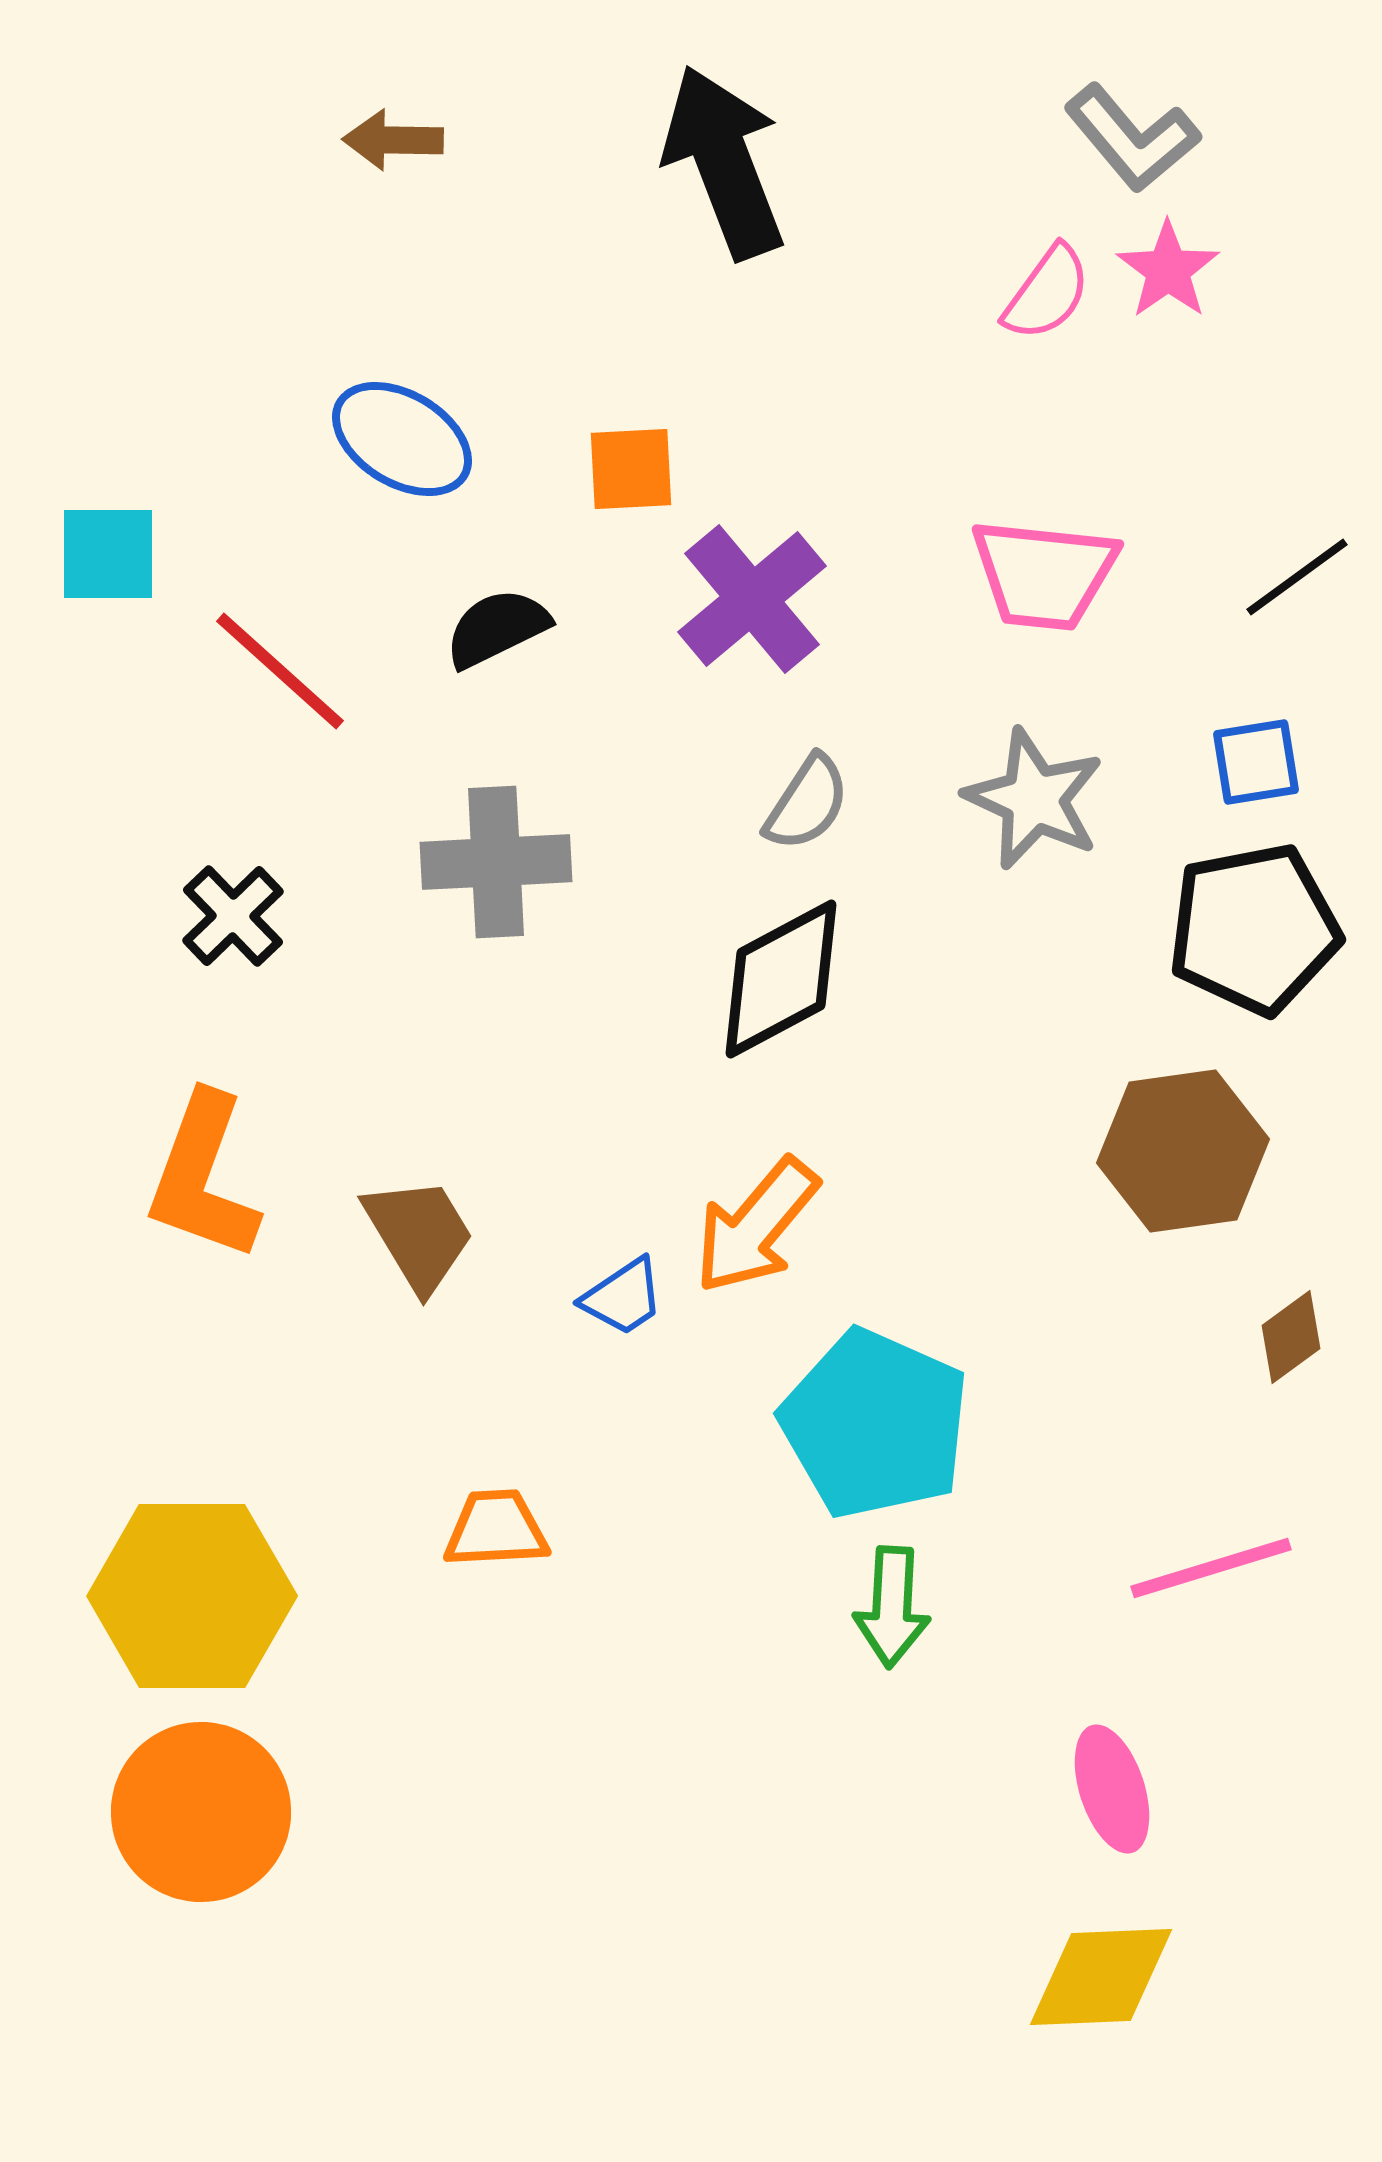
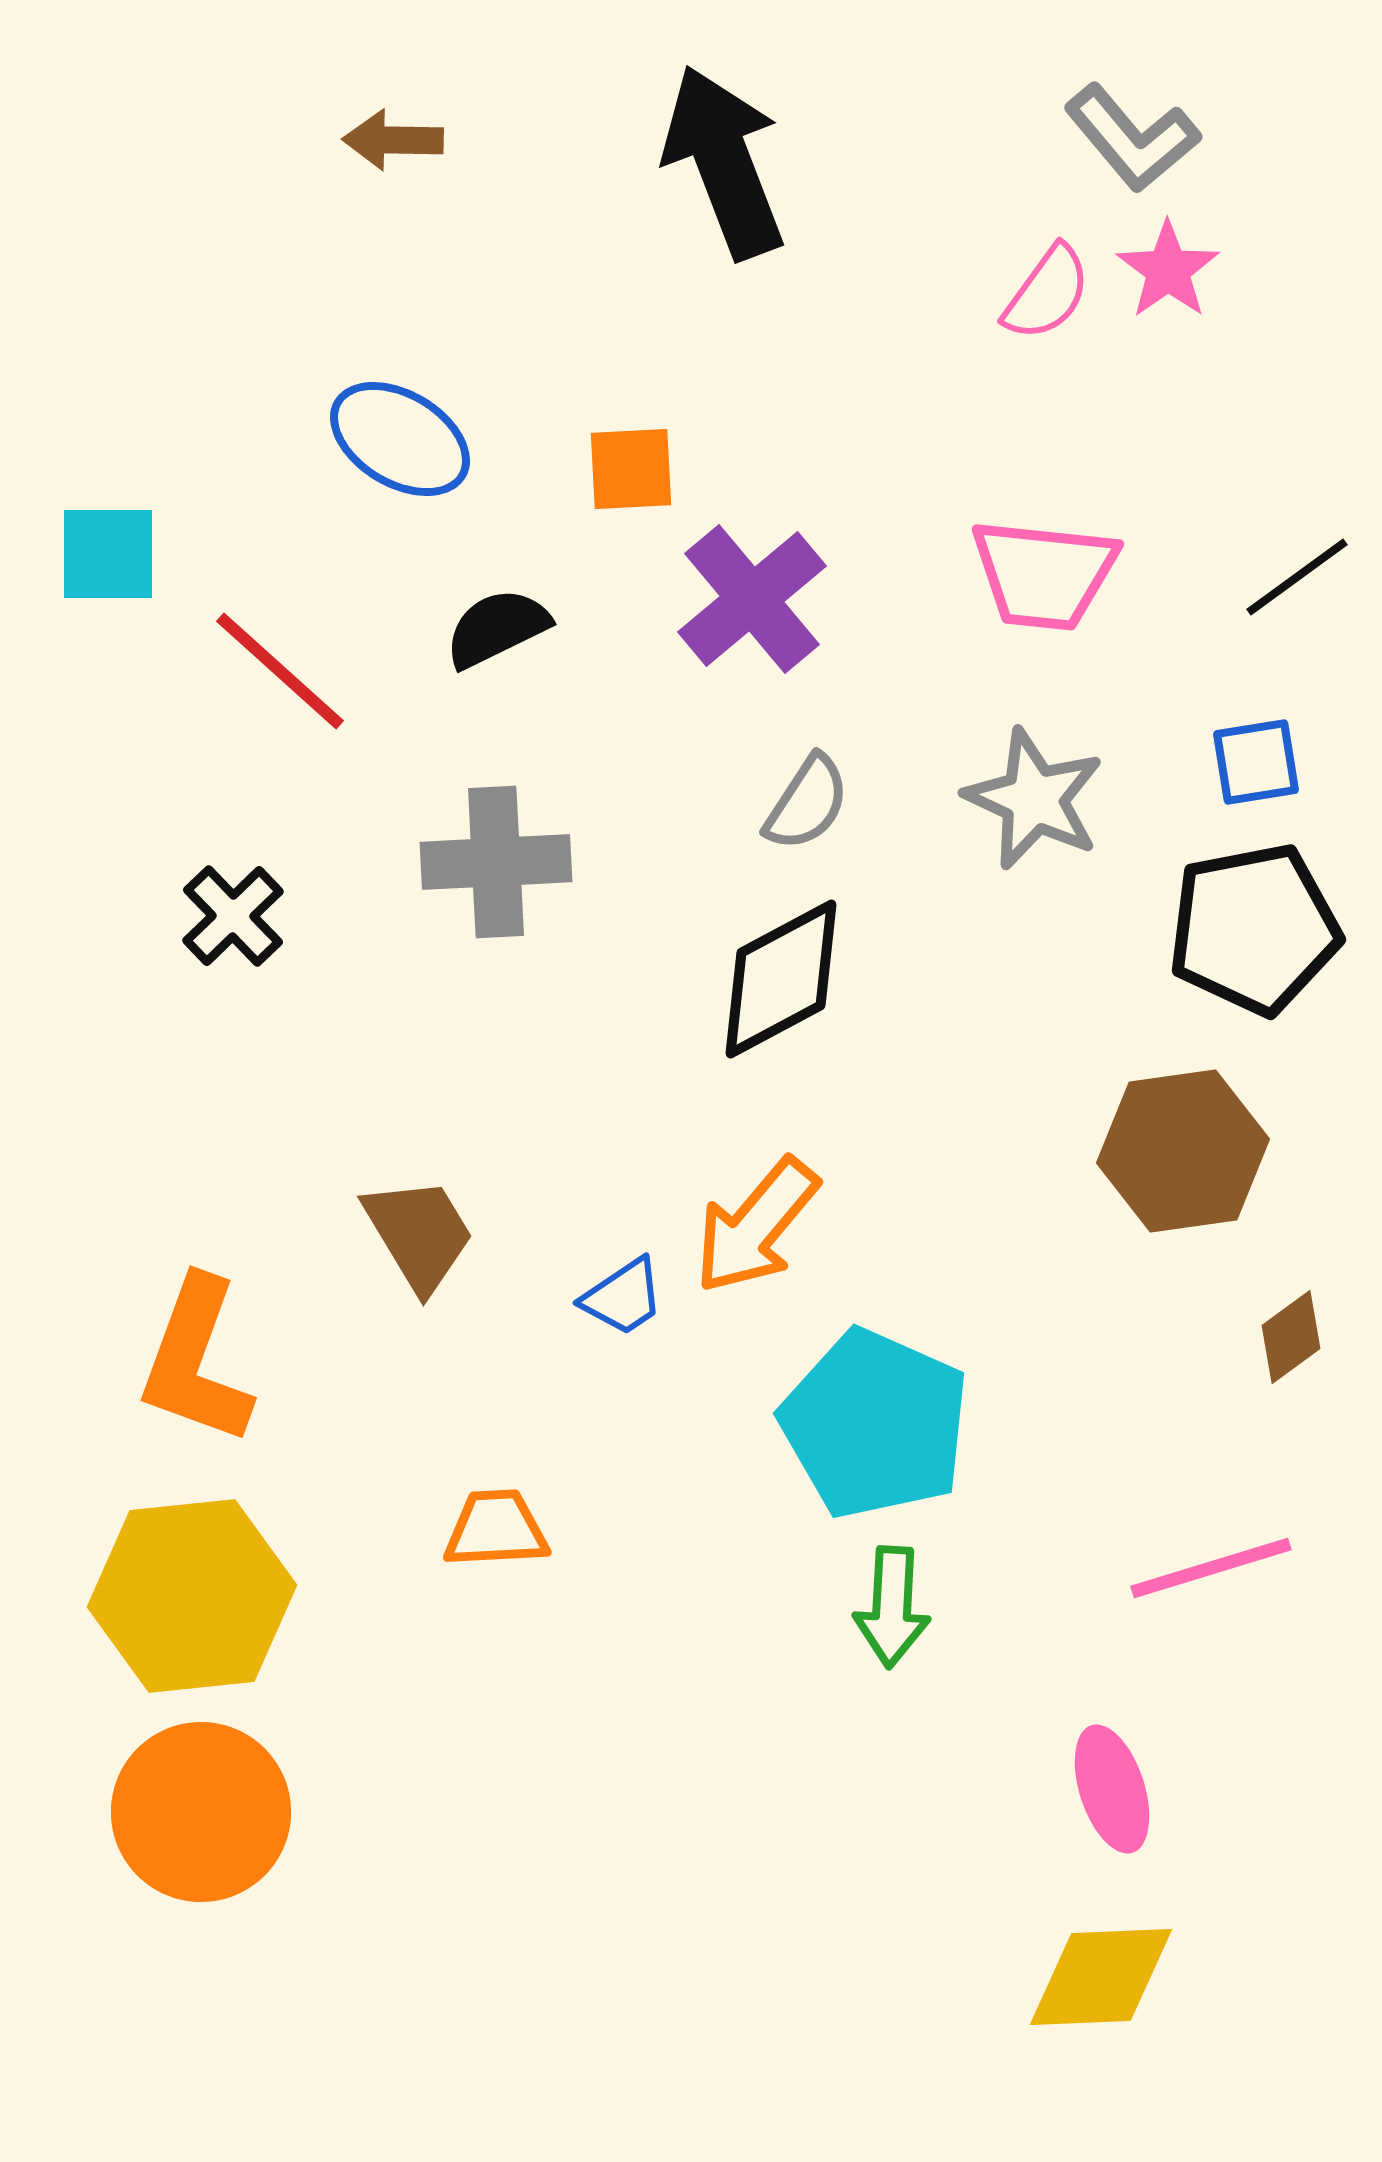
blue ellipse: moved 2 px left
orange L-shape: moved 7 px left, 184 px down
yellow hexagon: rotated 6 degrees counterclockwise
